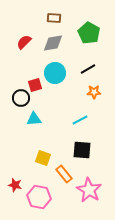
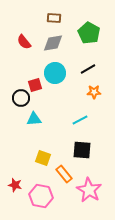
red semicircle: rotated 84 degrees counterclockwise
pink hexagon: moved 2 px right, 1 px up
